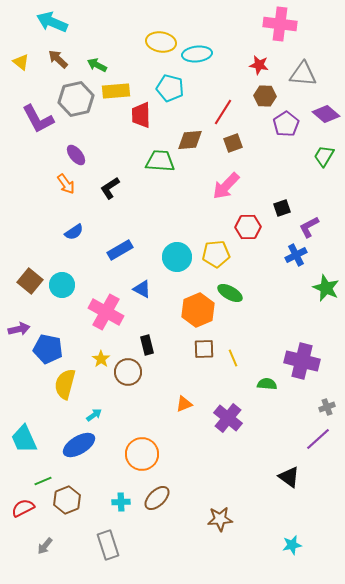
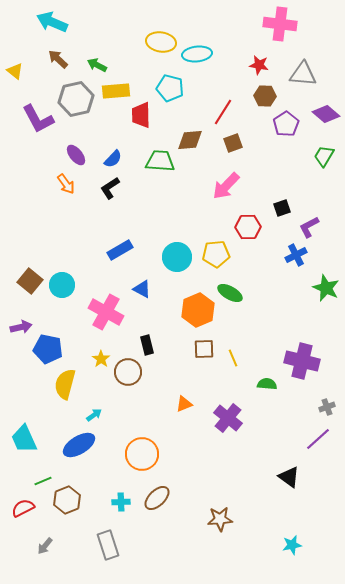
yellow triangle at (21, 62): moved 6 px left, 9 px down
blue semicircle at (74, 232): moved 39 px right, 73 px up; rotated 12 degrees counterclockwise
purple arrow at (19, 329): moved 2 px right, 2 px up
